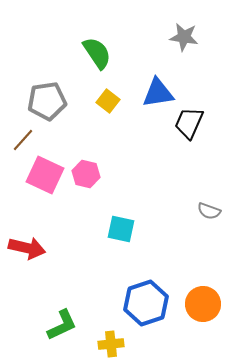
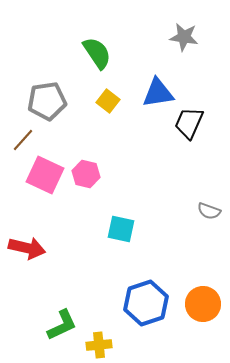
yellow cross: moved 12 px left, 1 px down
